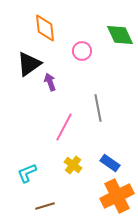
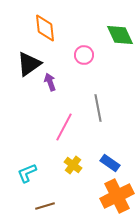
pink circle: moved 2 px right, 4 px down
